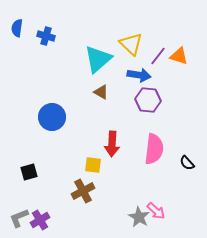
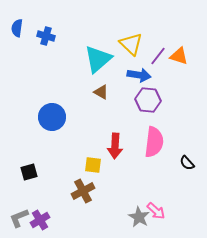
red arrow: moved 3 px right, 2 px down
pink semicircle: moved 7 px up
